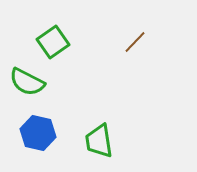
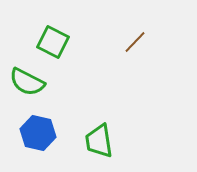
green square: rotated 28 degrees counterclockwise
